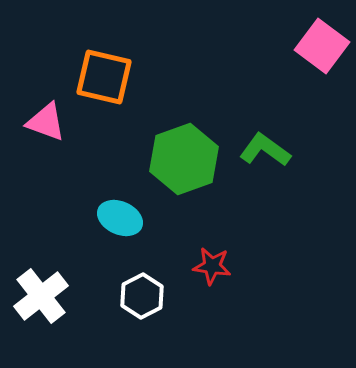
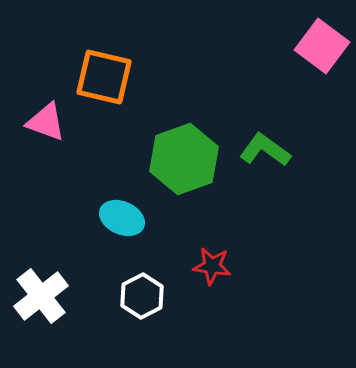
cyan ellipse: moved 2 px right
